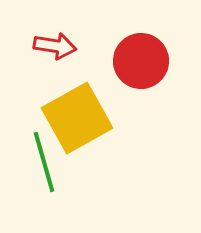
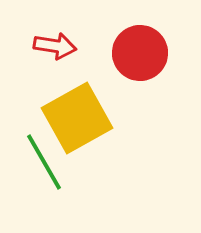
red circle: moved 1 px left, 8 px up
green line: rotated 14 degrees counterclockwise
